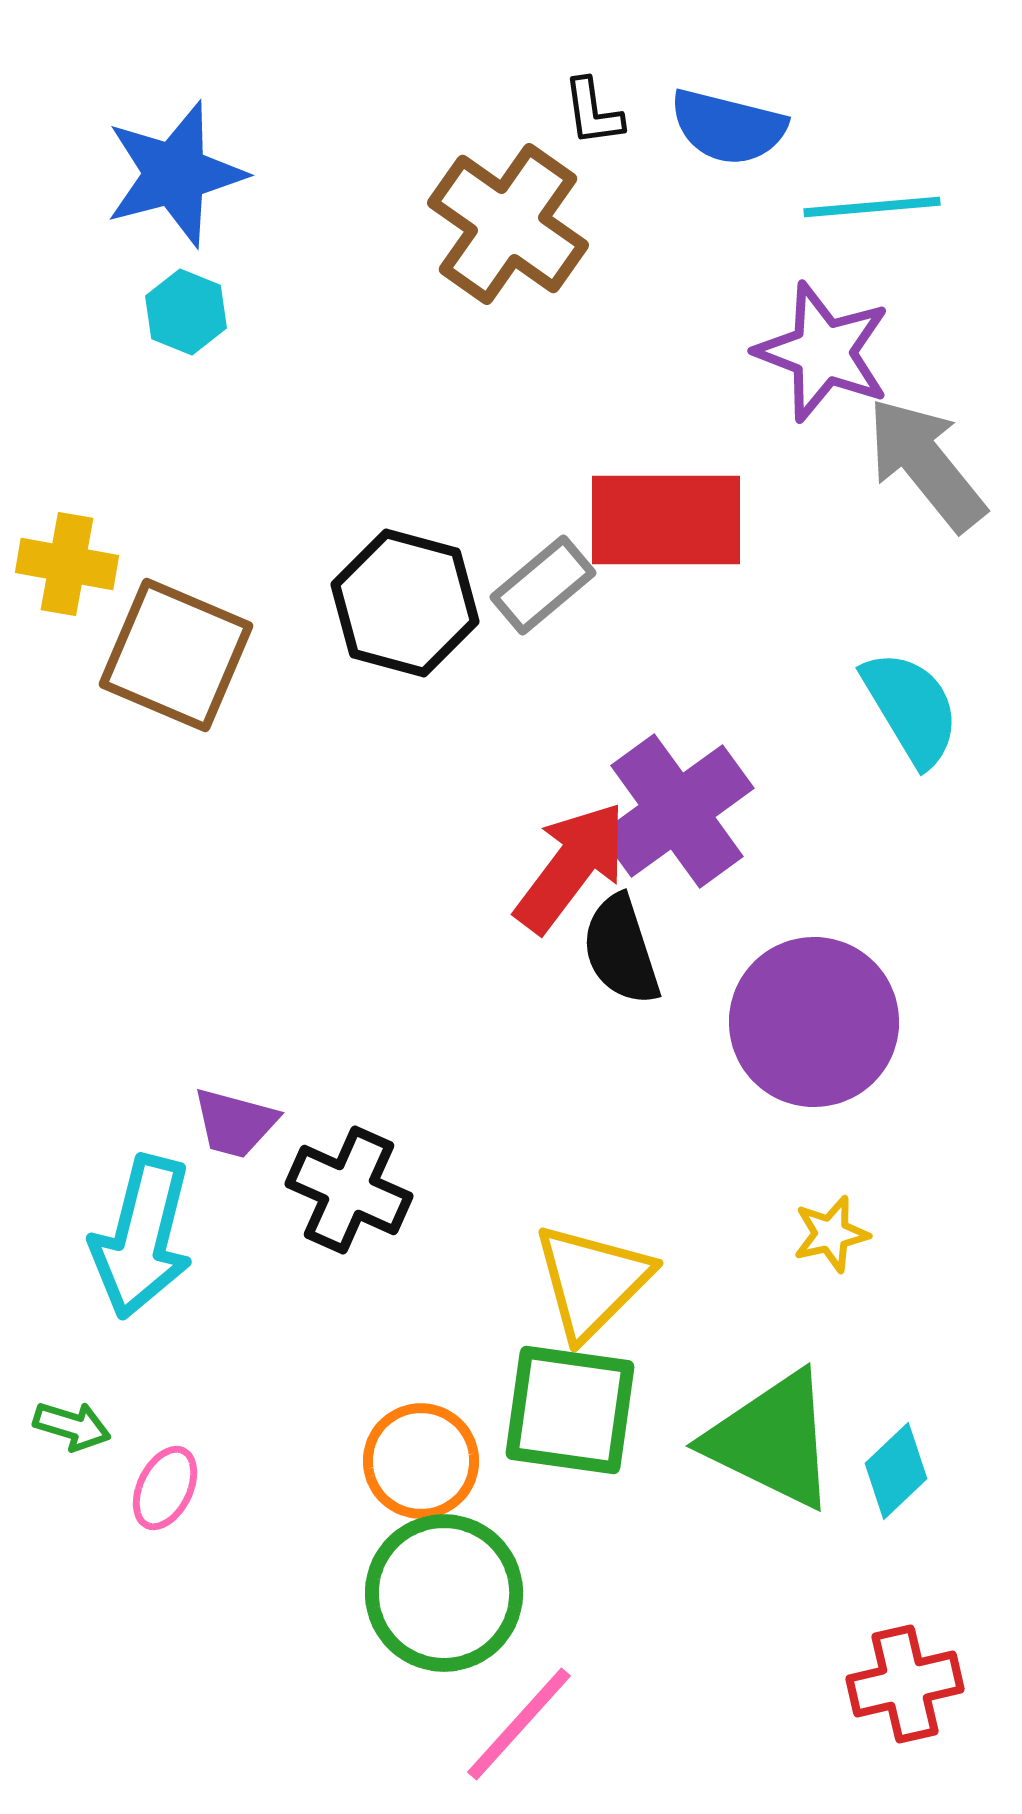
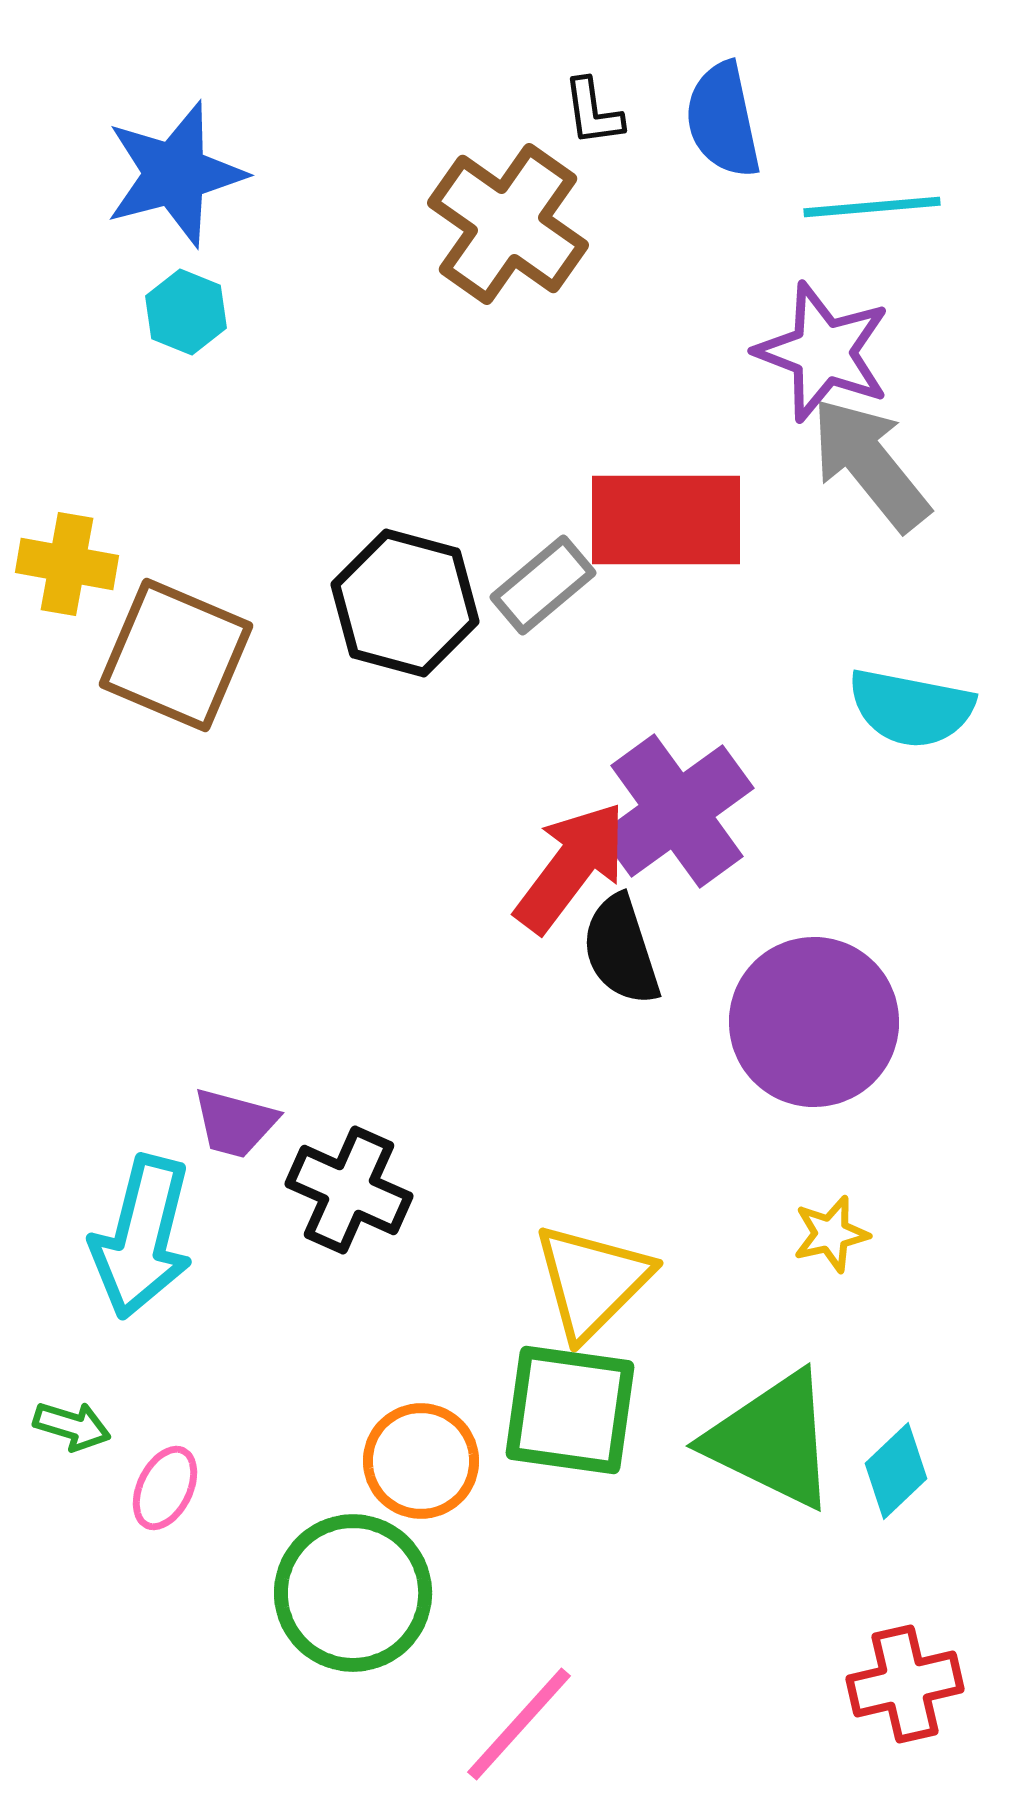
blue semicircle: moved 5 px left, 7 px up; rotated 64 degrees clockwise
gray arrow: moved 56 px left
cyan semicircle: rotated 132 degrees clockwise
green circle: moved 91 px left
